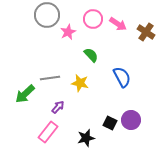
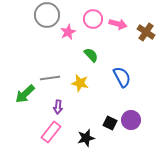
pink arrow: rotated 18 degrees counterclockwise
purple arrow: rotated 144 degrees clockwise
pink rectangle: moved 3 px right
